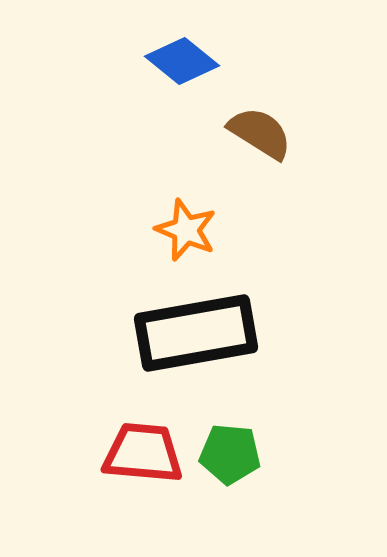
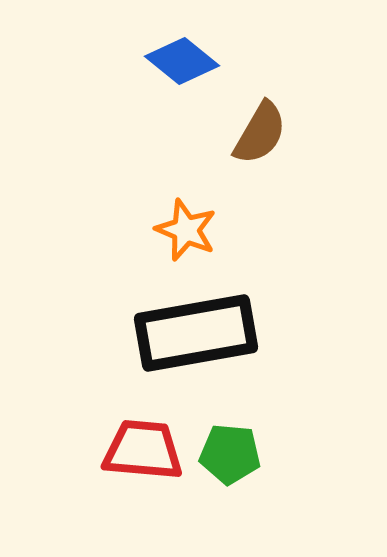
brown semicircle: rotated 88 degrees clockwise
red trapezoid: moved 3 px up
